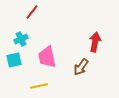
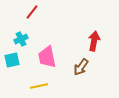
red arrow: moved 1 px left, 1 px up
cyan square: moved 2 px left
